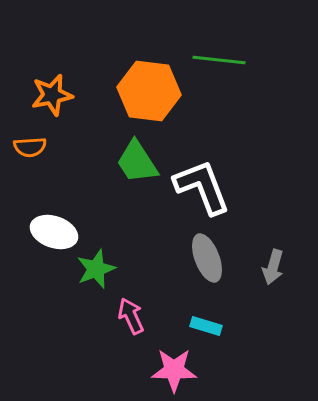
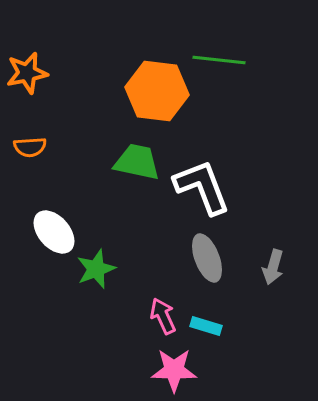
orange hexagon: moved 8 px right
orange star: moved 25 px left, 22 px up
green trapezoid: rotated 135 degrees clockwise
white ellipse: rotated 30 degrees clockwise
pink arrow: moved 32 px right
